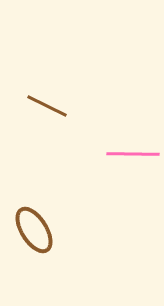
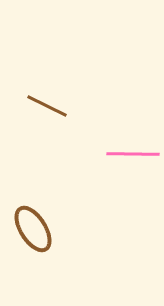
brown ellipse: moved 1 px left, 1 px up
